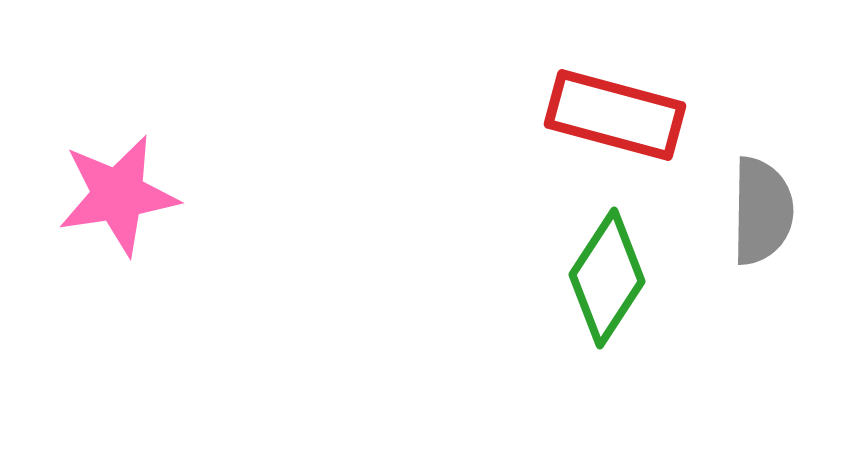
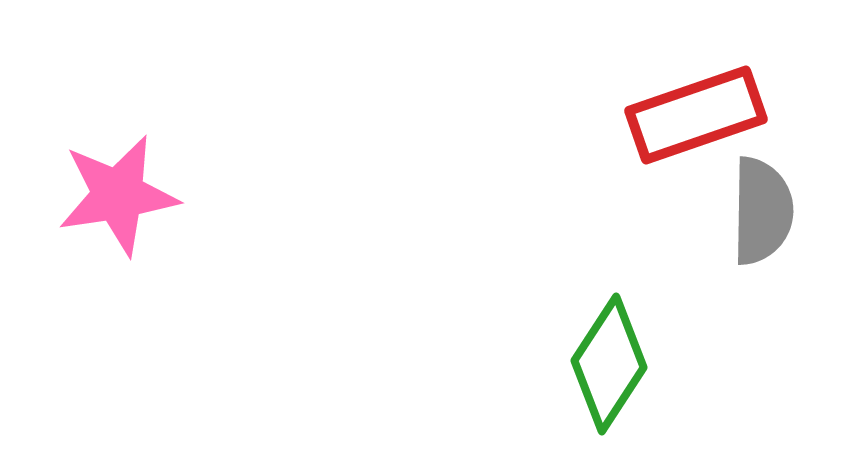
red rectangle: moved 81 px right; rotated 34 degrees counterclockwise
green diamond: moved 2 px right, 86 px down
